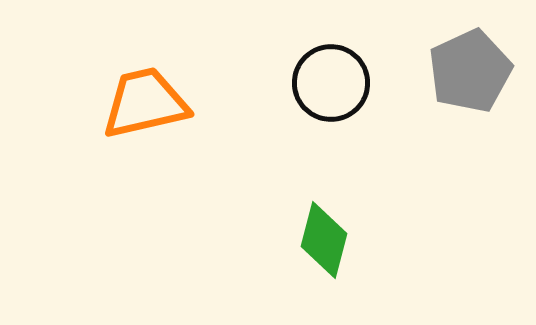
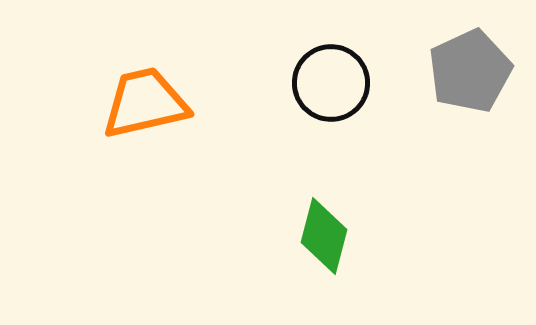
green diamond: moved 4 px up
